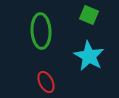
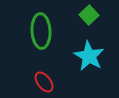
green square: rotated 24 degrees clockwise
red ellipse: moved 2 px left; rotated 10 degrees counterclockwise
